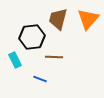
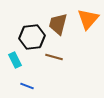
brown trapezoid: moved 5 px down
brown line: rotated 12 degrees clockwise
blue line: moved 13 px left, 7 px down
